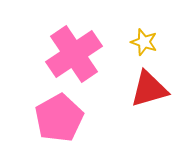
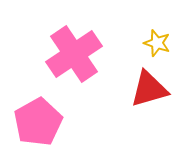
yellow star: moved 13 px right, 1 px down
pink pentagon: moved 21 px left, 4 px down
